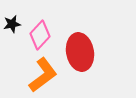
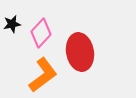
pink diamond: moved 1 px right, 2 px up
